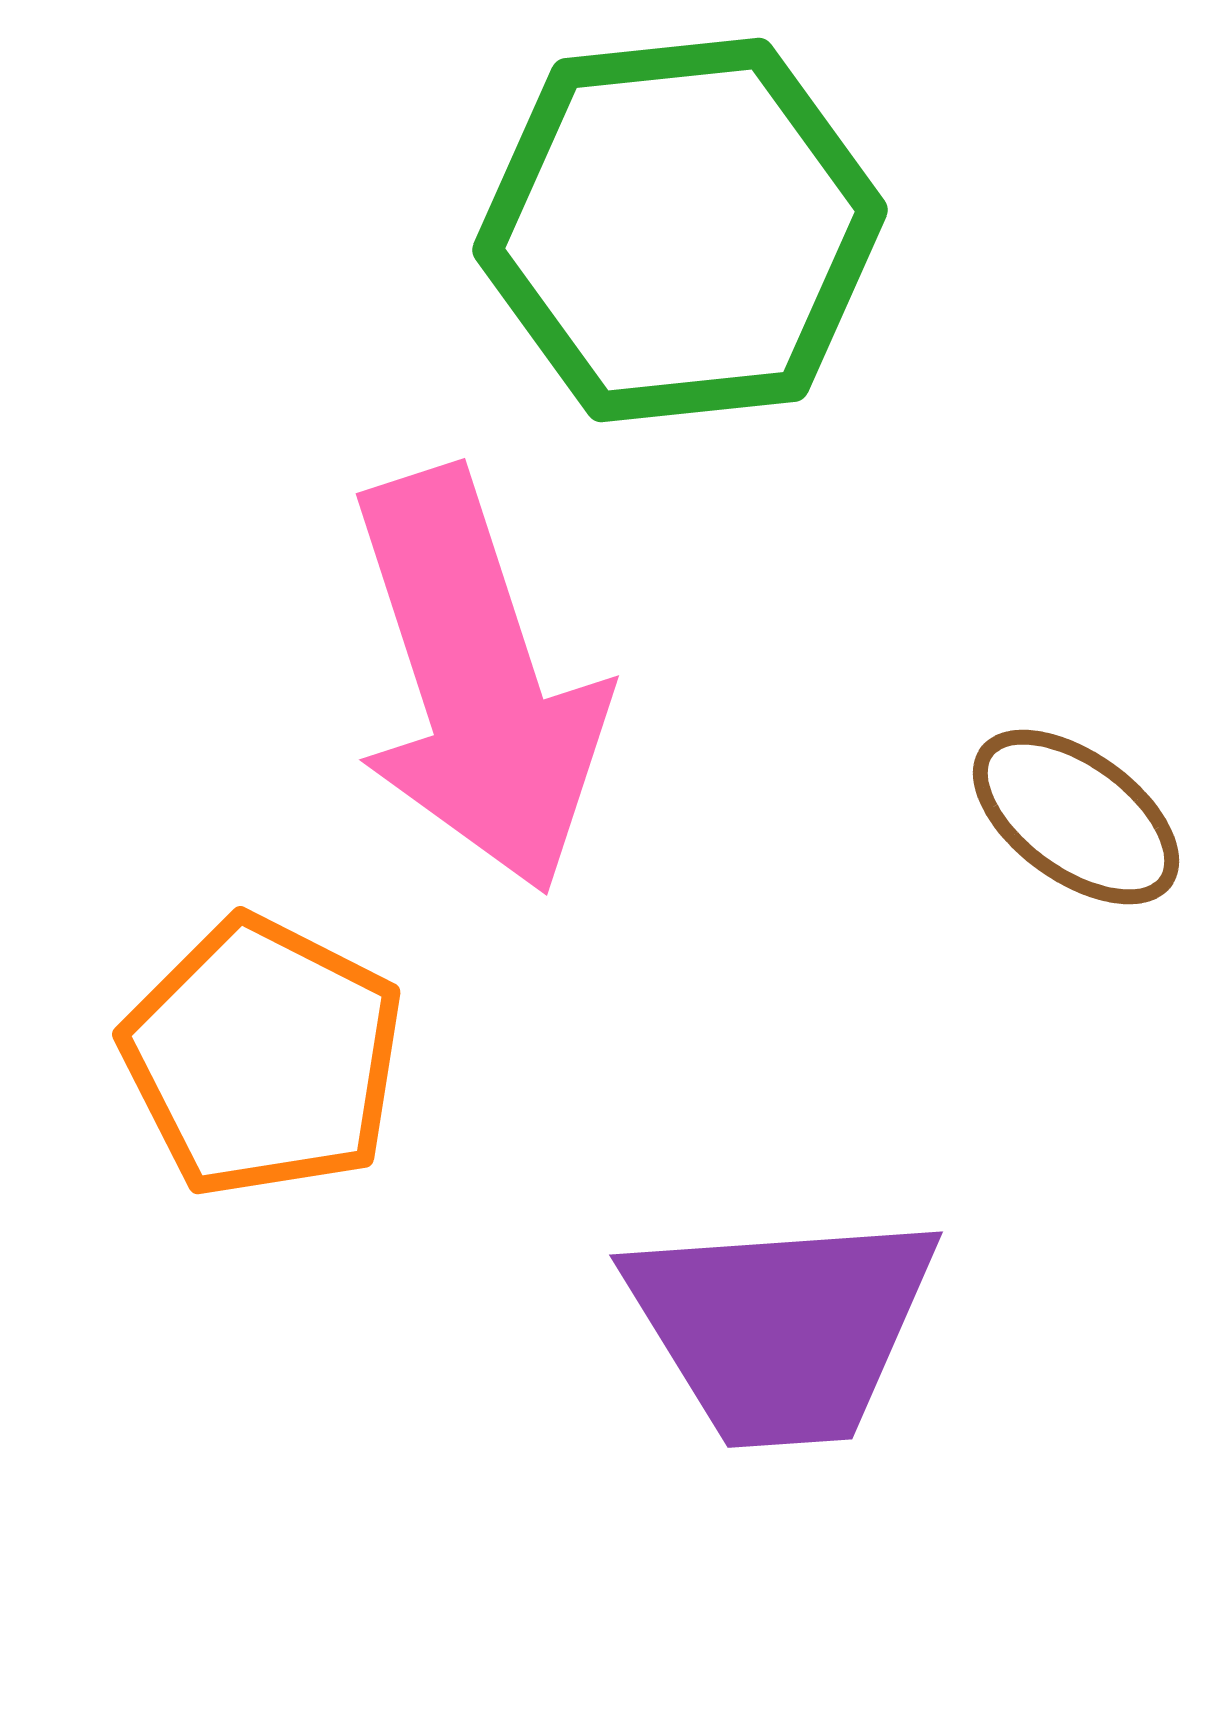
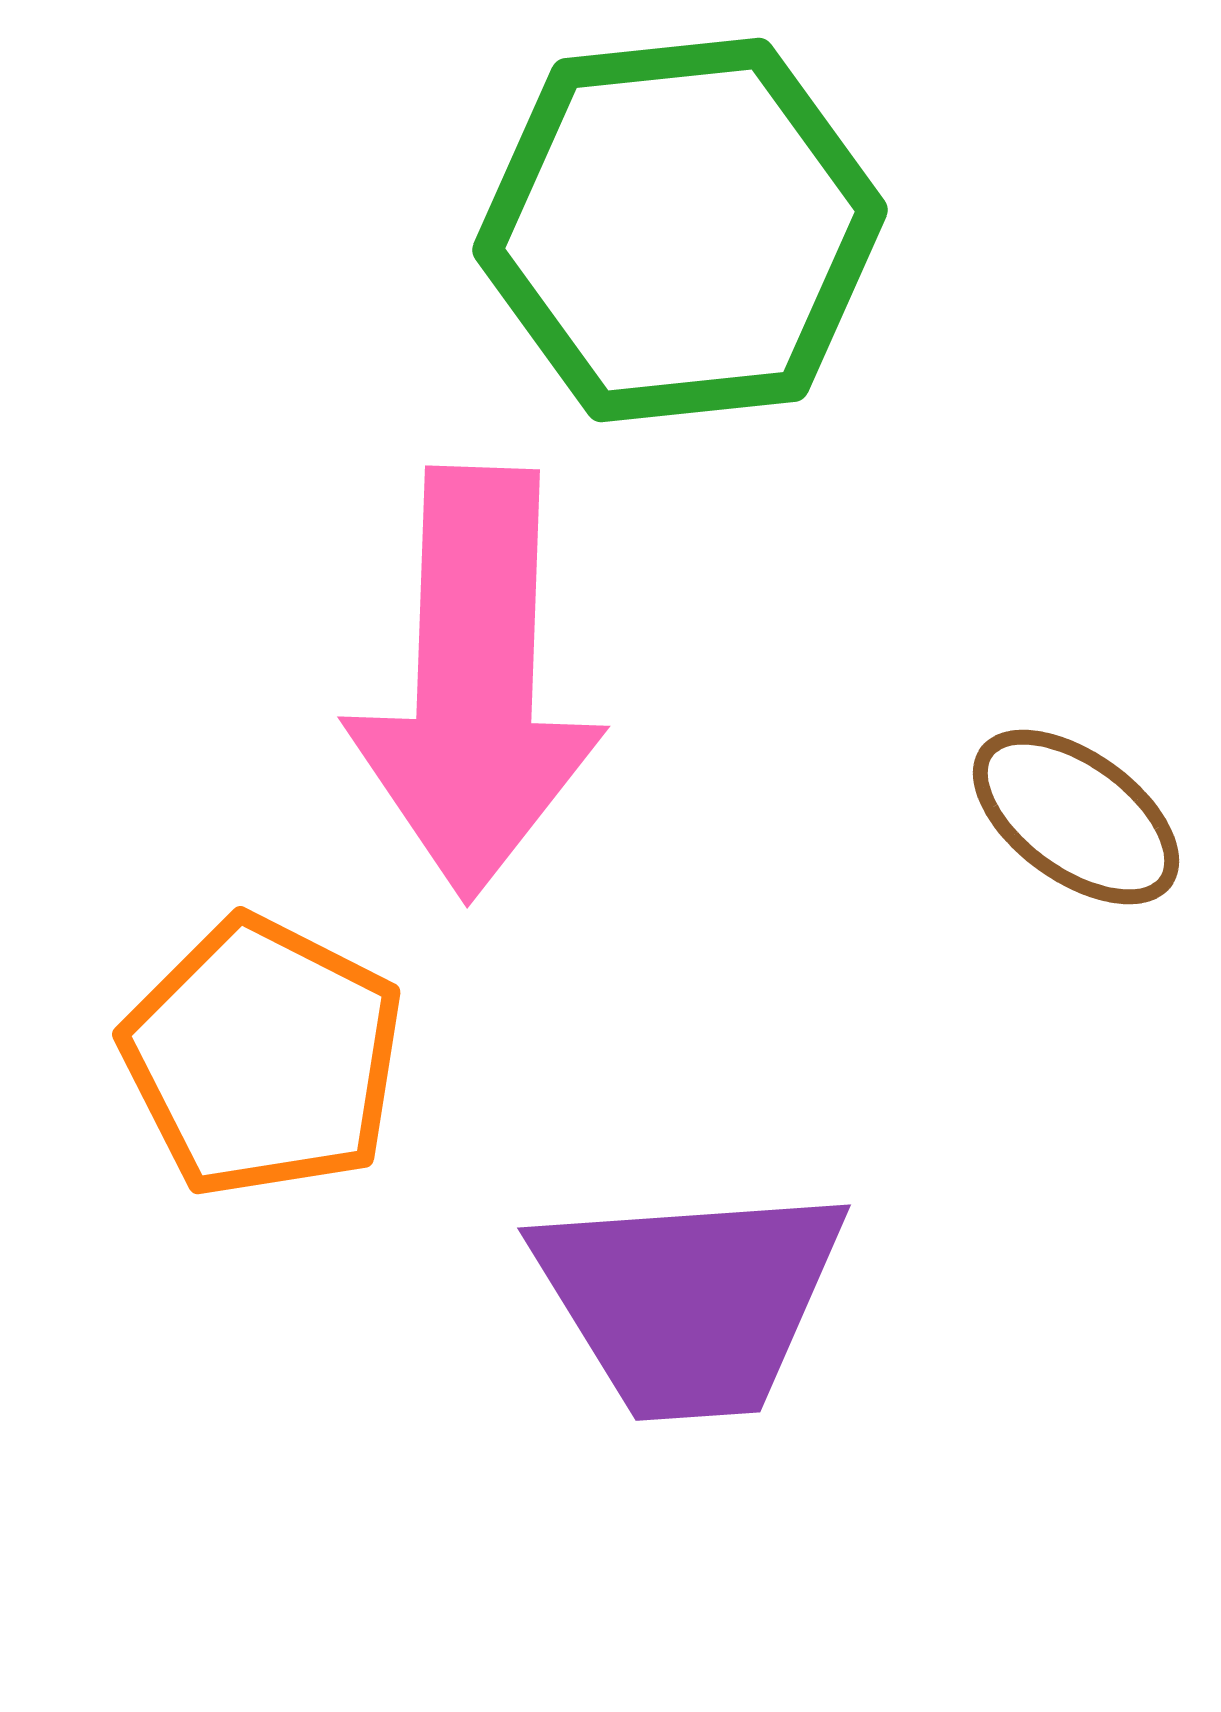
pink arrow: moved 2 px left, 2 px down; rotated 20 degrees clockwise
purple trapezoid: moved 92 px left, 27 px up
